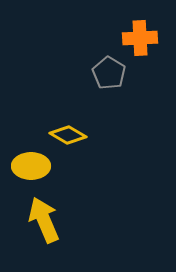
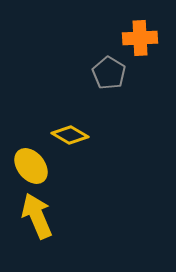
yellow diamond: moved 2 px right
yellow ellipse: rotated 51 degrees clockwise
yellow arrow: moved 7 px left, 4 px up
